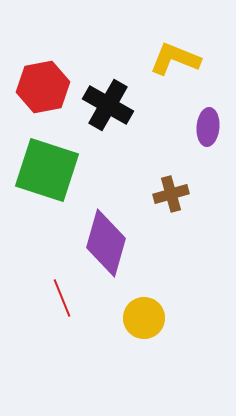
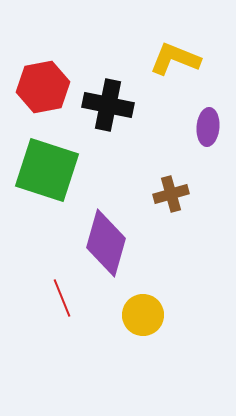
black cross: rotated 18 degrees counterclockwise
yellow circle: moved 1 px left, 3 px up
